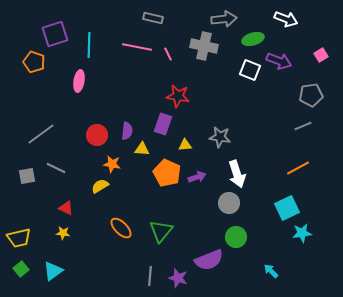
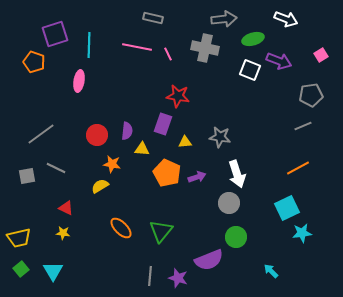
gray cross at (204, 46): moved 1 px right, 2 px down
yellow triangle at (185, 145): moved 3 px up
cyan triangle at (53, 271): rotated 25 degrees counterclockwise
